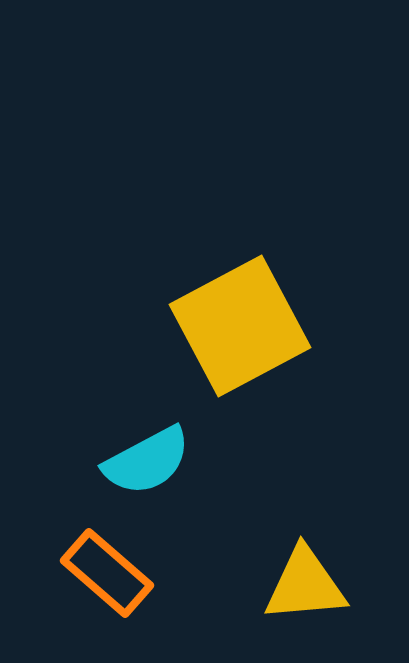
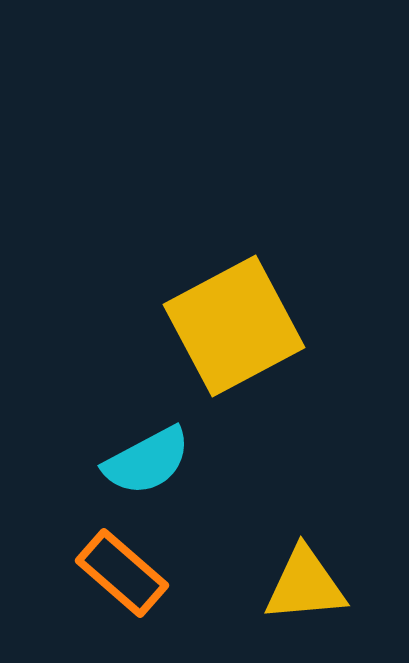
yellow square: moved 6 px left
orange rectangle: moved 15 px right
